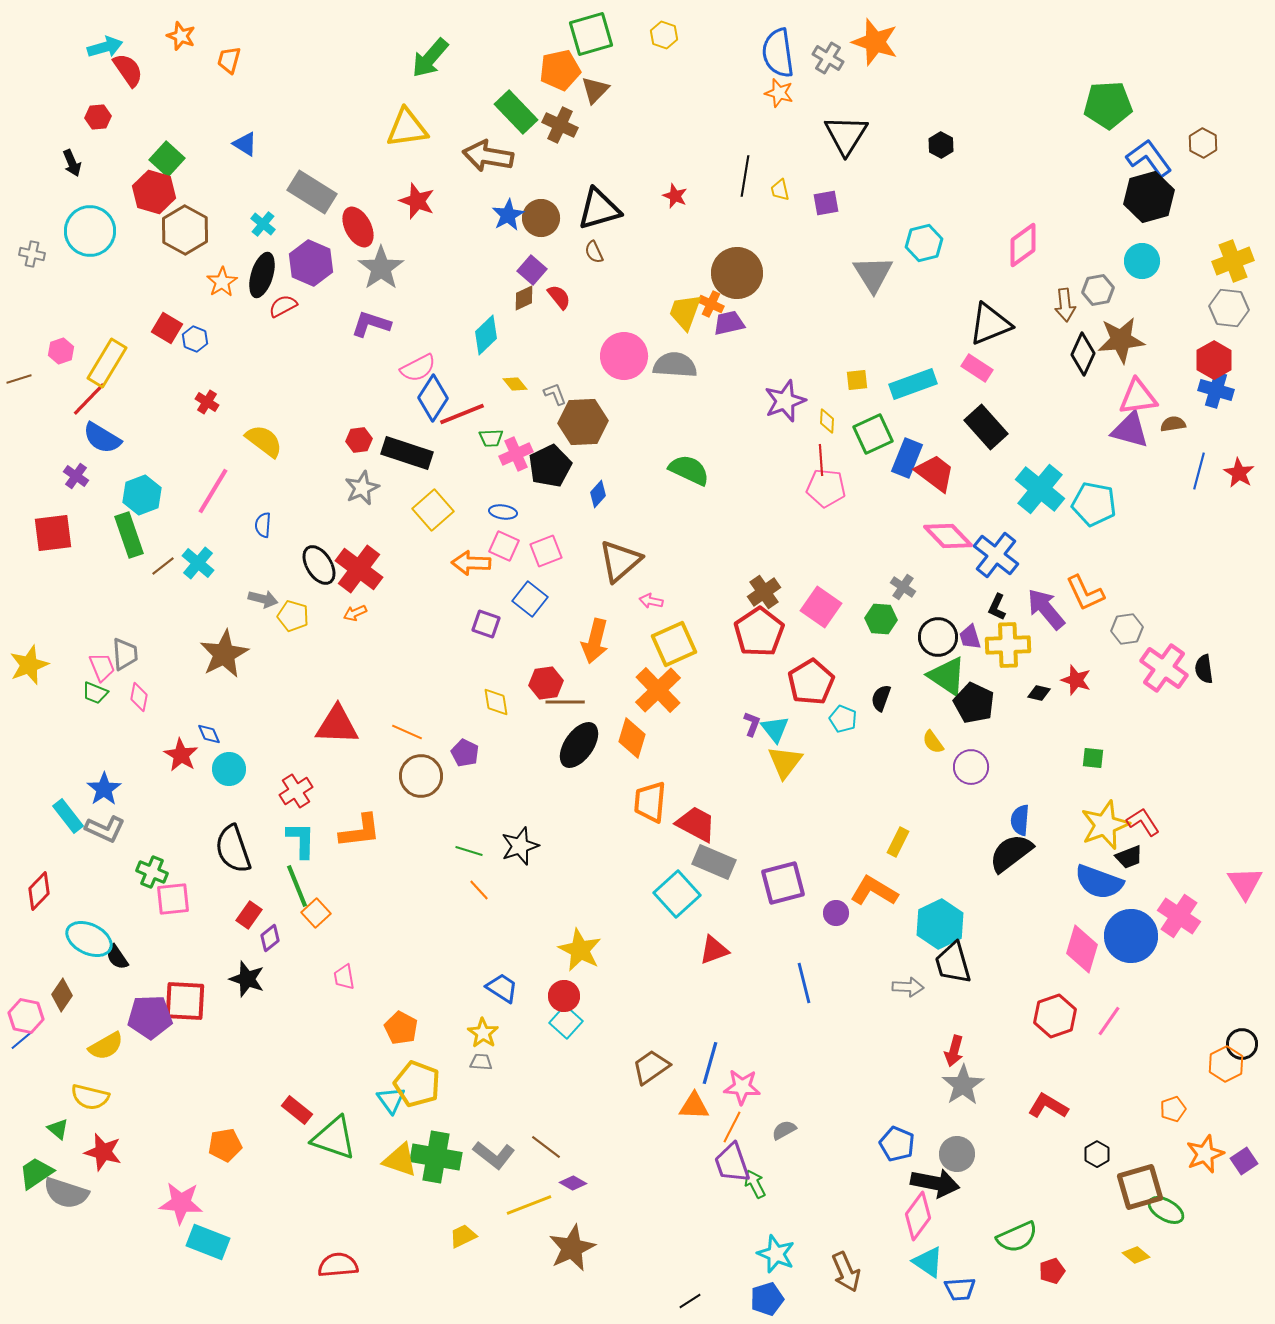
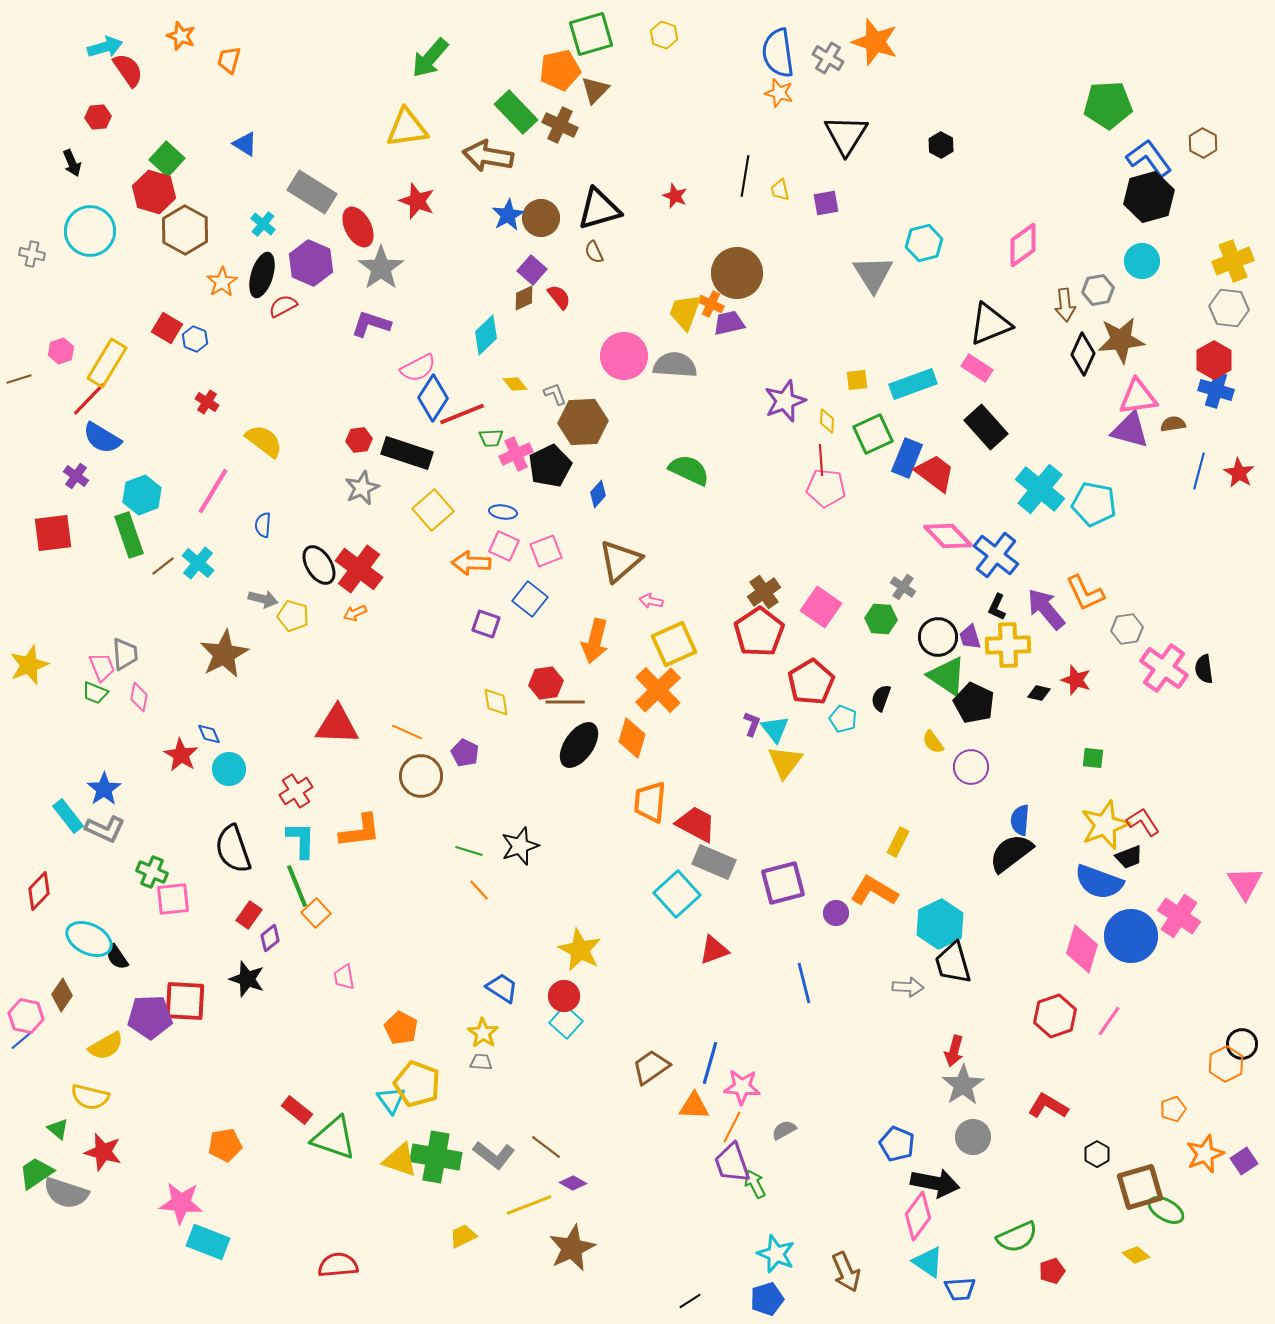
gray circle at (957, 1154): moved 16 px right, 17 px up
